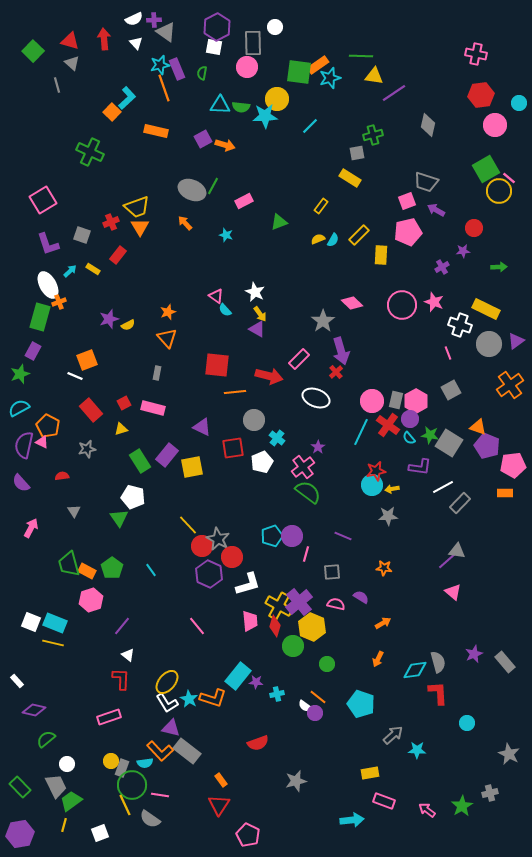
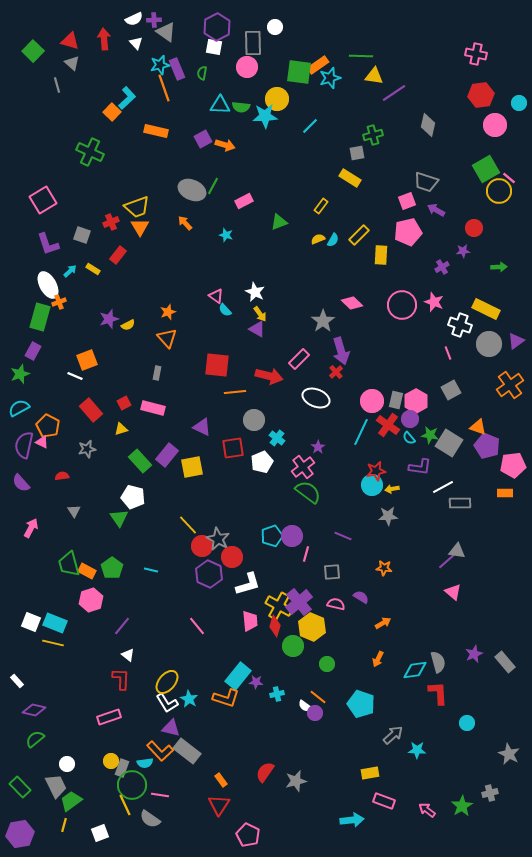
green rectangle at (140, 461): rotated 10 degrees counterclockwise
gray rectangle at (460, 503): rotated 45 degrees clockwise
cyan line at (151, 570): rotated 40 degrees counterclockwise
orange L-shape at (213, 698): moved 13 px right
green semicircle at (46, 739): moved 11 px left
red semicircle at (258, 743): moved 7 px right, 29 px down; rotated 145 degrees clockwise
